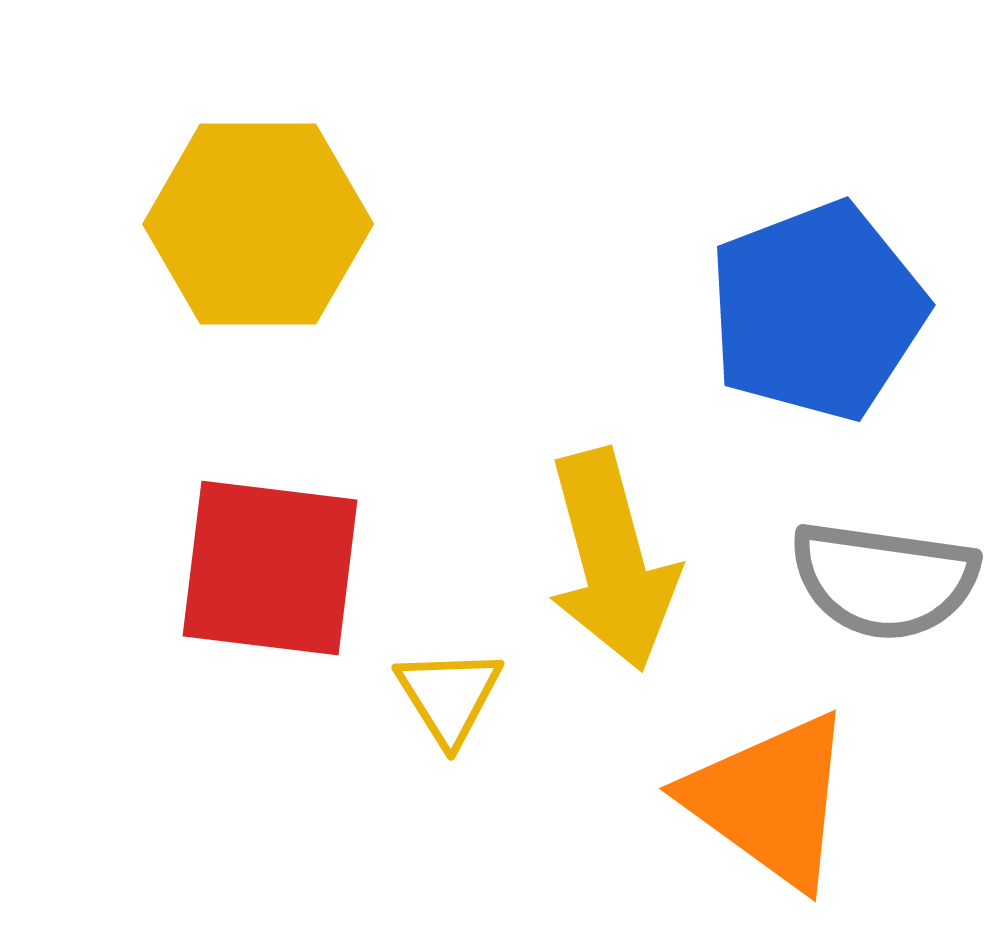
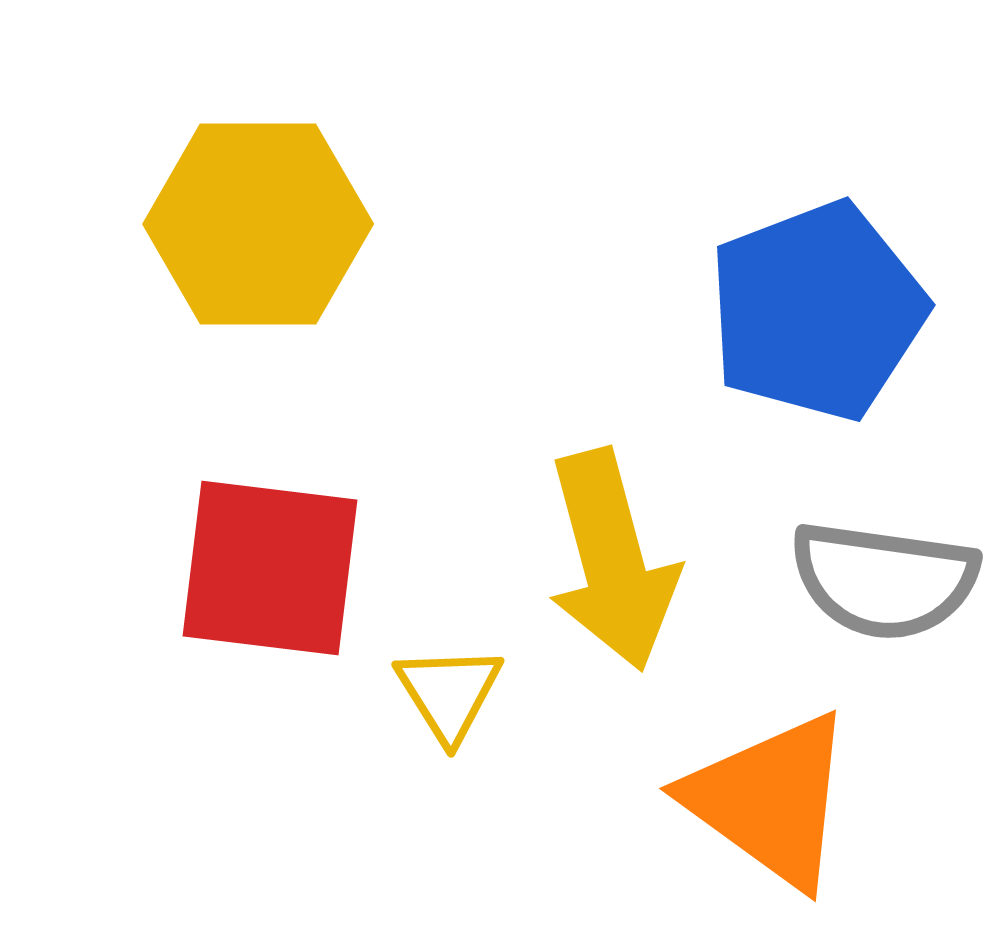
yellow triangle: moved 3 px up
